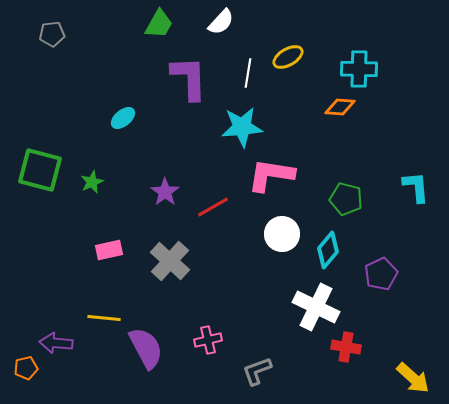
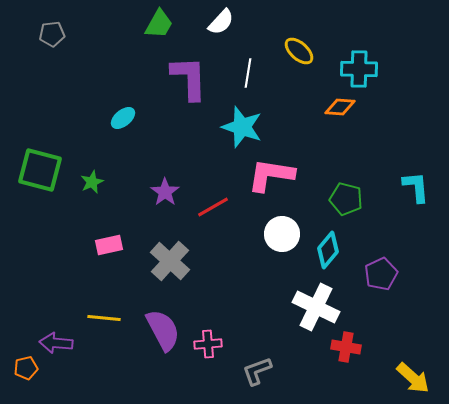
yellow ellipse: moved 11 px right, 6 px up; rotated 72 degrees clockwise
cyan star: rotated 24 degrees clockwise
pink rectangle: moved 5 px up
pink cross: moved 4 px down; rotated 8 degrees clockwise
purple semicircle: moved 17 px right, 18 px up
